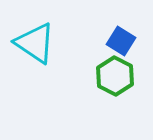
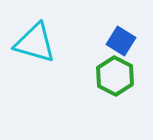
cyan triangle: rotated 18 degrees counterclockwise
